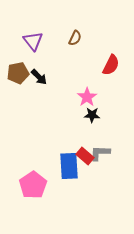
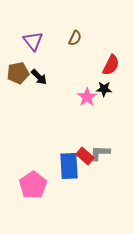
black star: moved 12 px right, 26 px up
